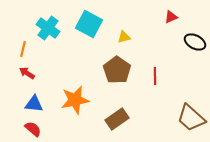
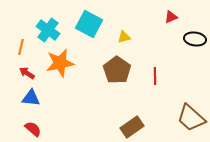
cyan cross: moved 2 px down
black ellipse: moved 3 px up; rotated 20 degrees counterclockwise
orange line: moved 2 px left, 2 px up
orange star: moved 15 px left, 37 px up
blue triangle: moved 3 px left, 6 px up
brown rectangle: moved 15 px right, 8 px down
